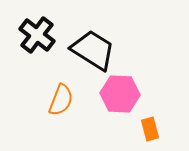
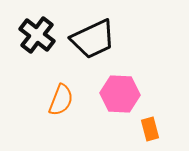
black trapezoid: moved 11 px up; rotated 123 degrees clockwise
